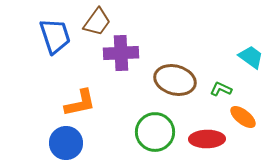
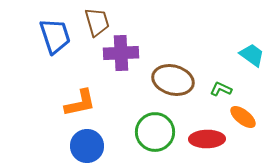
brown trapezoid: rotated 52 degrees counterclockwise
cyan trapezoid: moved 1 px right, 2 px up
brown ellipse: moved 2 px left
blue circle: moved 21 px right, 3 px down
